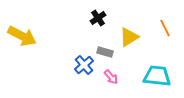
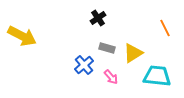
yellow triangle: moved 4 px right, 16 px down
gray rectangle: moved 2 px right, 4 px up
